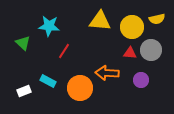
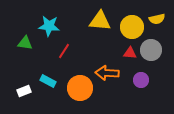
green triangle: moved 2 px right; rotated 35 degrees counterclockwise
